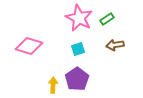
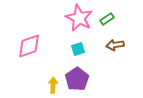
pink diamond: rotated 36 degrees counterclockwise
